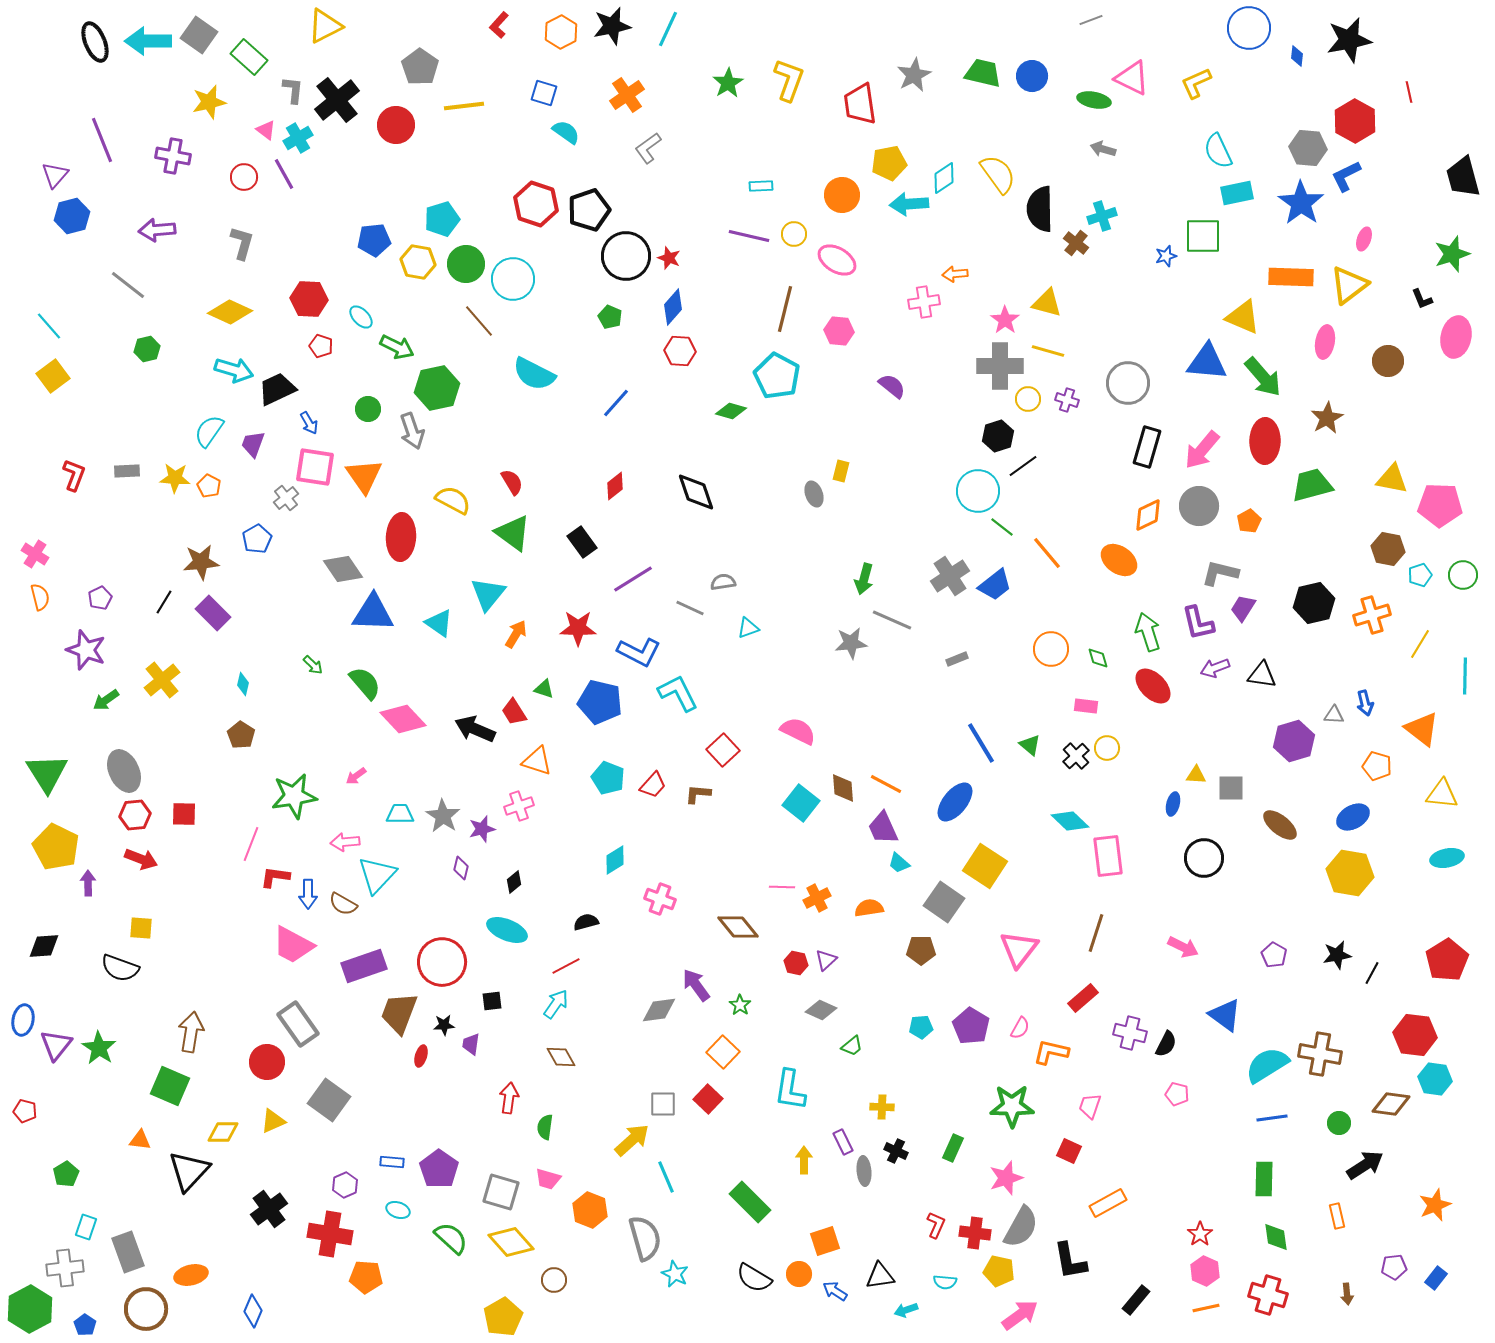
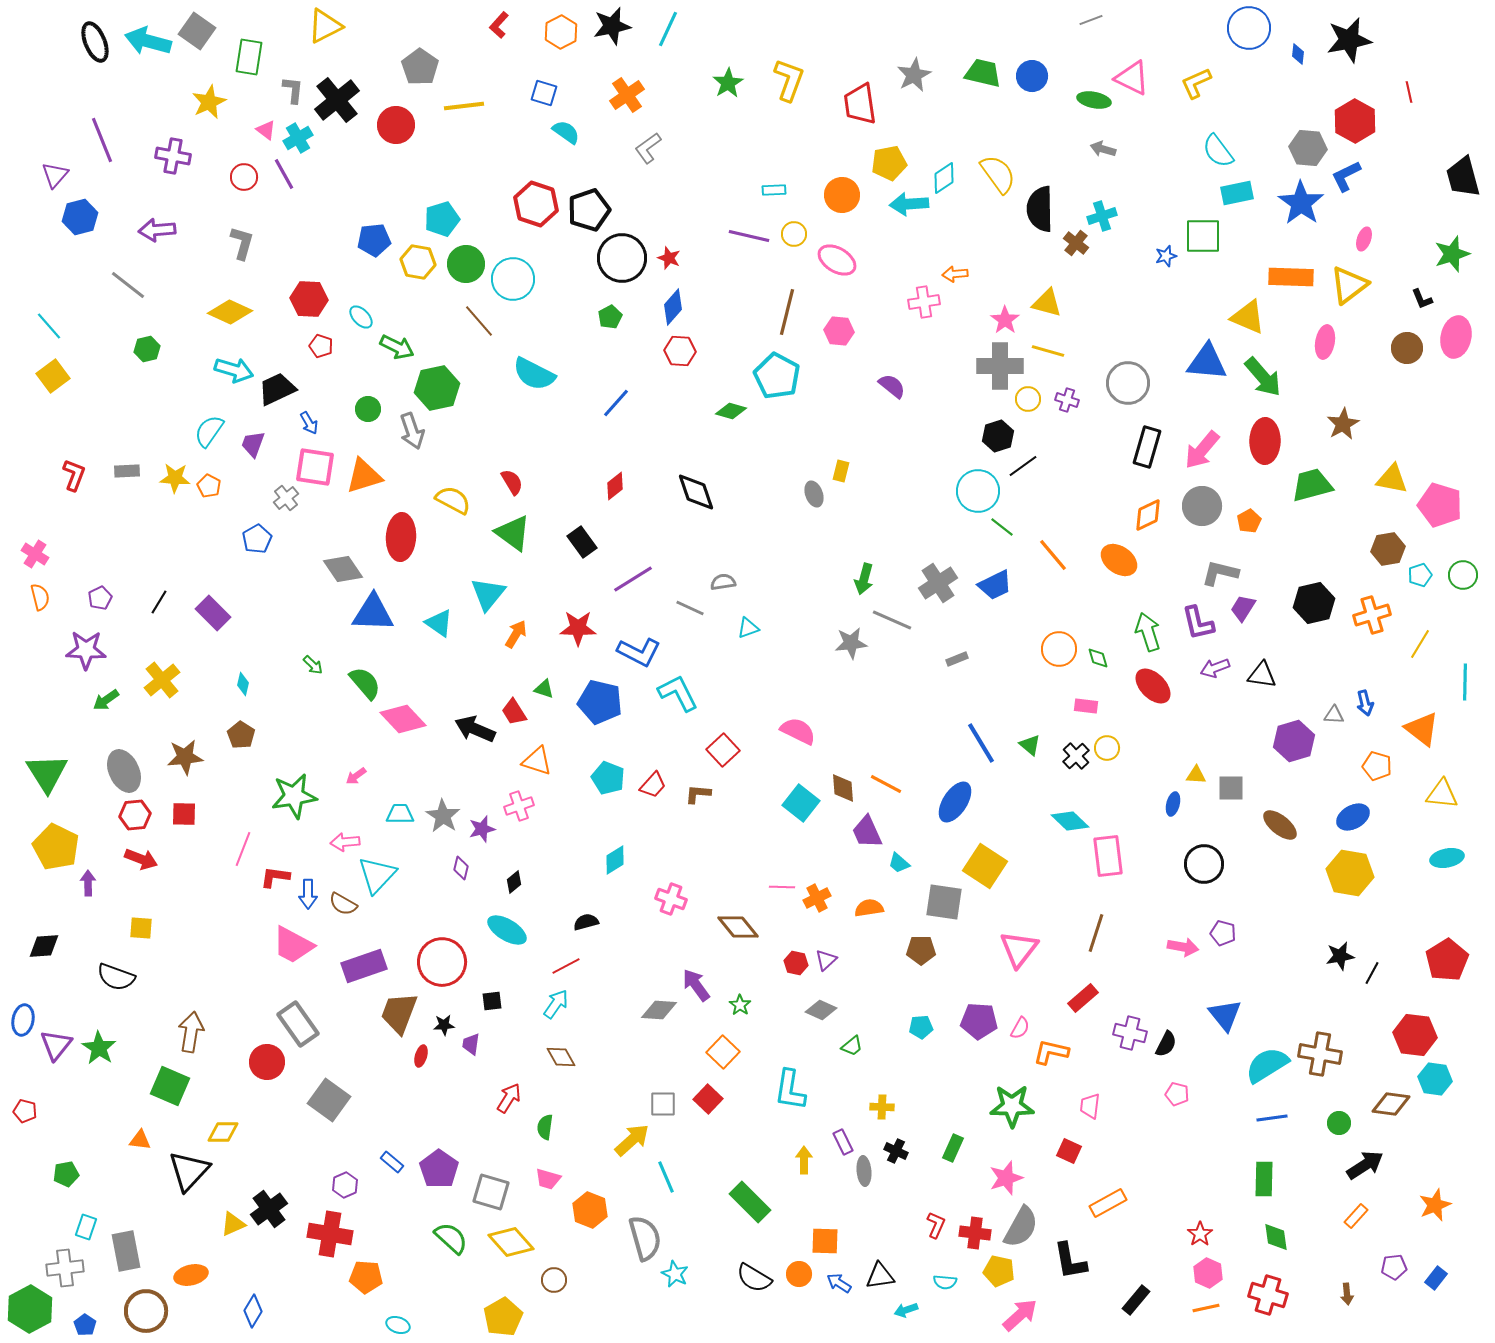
gray square at (199, 35): moved 2 px left, 4 px up
cyan arrow at (148, 41): rotated 15 degrees clockwise
blue diamond at (1297, 56): moved 1 px right, 2 px up
green rectangle at (249, 57): rotated 57 degrees clockwise
yellow star at (209, 102): rotated 12 degrees counterclockwise
cyan semicircle at (1218, 151): rotated 12 degrees counterclockwise
cyan rectangle at (761, 186): moved 13 px right, 4 px down
blue hexagon at (72, 216): moved 8 px right, 1 px down
black circle at (626, 256): moved 4 px left, 2 px down
brown line at (785, 309): moved 2 px right, 3 px down
green pentagon at (610, 317): rotated 20 degrees clockwise
yellow triangle at (1243, 317): moved 5 px right
brown circle at (1388, 361): moved 19 px right, 13 px up
brown star at (1327, 418): moved 16 px right, 6 px down
orange triangle at (364, 476): rotated 48 degrees clockwise
pink pentagon at (1440, 505): rotated 15 degrees clockwise
gray circle at (1199, 506): moved 3 px right
brown hexagon at (1388, 549): rotated 20 degrees counterclockwise
orange line at (1047, 553): moved 6 px right, 2 px down
brown star at (201, 562): moved 16 px left, 195 px down
gray cross at (950, 576): moved 12 px left, 7 px down
blue trapezoid at (995, 585): rotated 12 degrees clockwise
black line at (164, 602): moved 5 px left
orange circle at (1051, 649): moved 8 px right
purple star at (86, 650): rotated 18 degrees counterclockwise
cyan line at (1465, 676): moved 6 px down
blue ellipse at (955, 802): rotated 6 degrees counterclockwise
purple trapezoid at (883, 828): moved 16 px left, 4 px down
pink line at (251, 844): moved 8 px left, 5 px down
black circle at (1204, 858): moved 6 px down
pink cross at (660, 899): moved 11 px right
gray square at (944, 902): rotated 27 degrees counterclockwise
cyan ellipse at (507, 930): rotated 9 degrees clockwise
pink arrow at (1183, 947): rotated 16 degrees counterclockwise
purple pentagon at (1274, 955): moved 51 px left, 22 px up; rotated 15 degrees counterclockwise
black star at (1337, 955): moved 3 px right, 1 px down
black semicircle at (120, 968): moved 4 px left, 9 px down
gray diamond at (659, 1010): rotated 12 degrees clockwise
blue triangle at (1225, 1015): rotated 15 degrees clockwise
purple pentagon at (971, 1026): moved 8 px right, 5 px up; rotated 27 degrees counterclockwise
red arrow at (509, 1098): rotated 24 degrees clockwise
pink trapezoid at (1090, 1106): rotated 12 degrees counterclockwise
yellow triangle at (273, 1121): moved 40 px left, 103 px down
blue rectangle at (392, 1162): rotated 35 degrees clockwise
green pentagon at (66, 1174): rotated 20 degrees clockwise
gray square at (501, 1192): moved 10 px left
cyan ellipse at (398, 1210): moved 115 px down
orange rectangle at (1337, 1216): moved 19 px right; rotated 55 degrees clockwise
orange square at (825, 1241): rotated 20 degrees clockwise
gray rectangle at (128, 1252): moved 2 px left, 1 px up; rotated 9 degrees clockwise
pink hexagon at (1205, 1271): moved 3 px right, 2 px down
blue arrow at (835, 1291): moved 4 px right, 8 px up
brown circle at (146, 1309): moved 2 px down
blue diamond at (253, 1311): rotated 8 degrees clockwise
pink arrow at (1020, 1315): rotated 6 degrees counterclockwise
